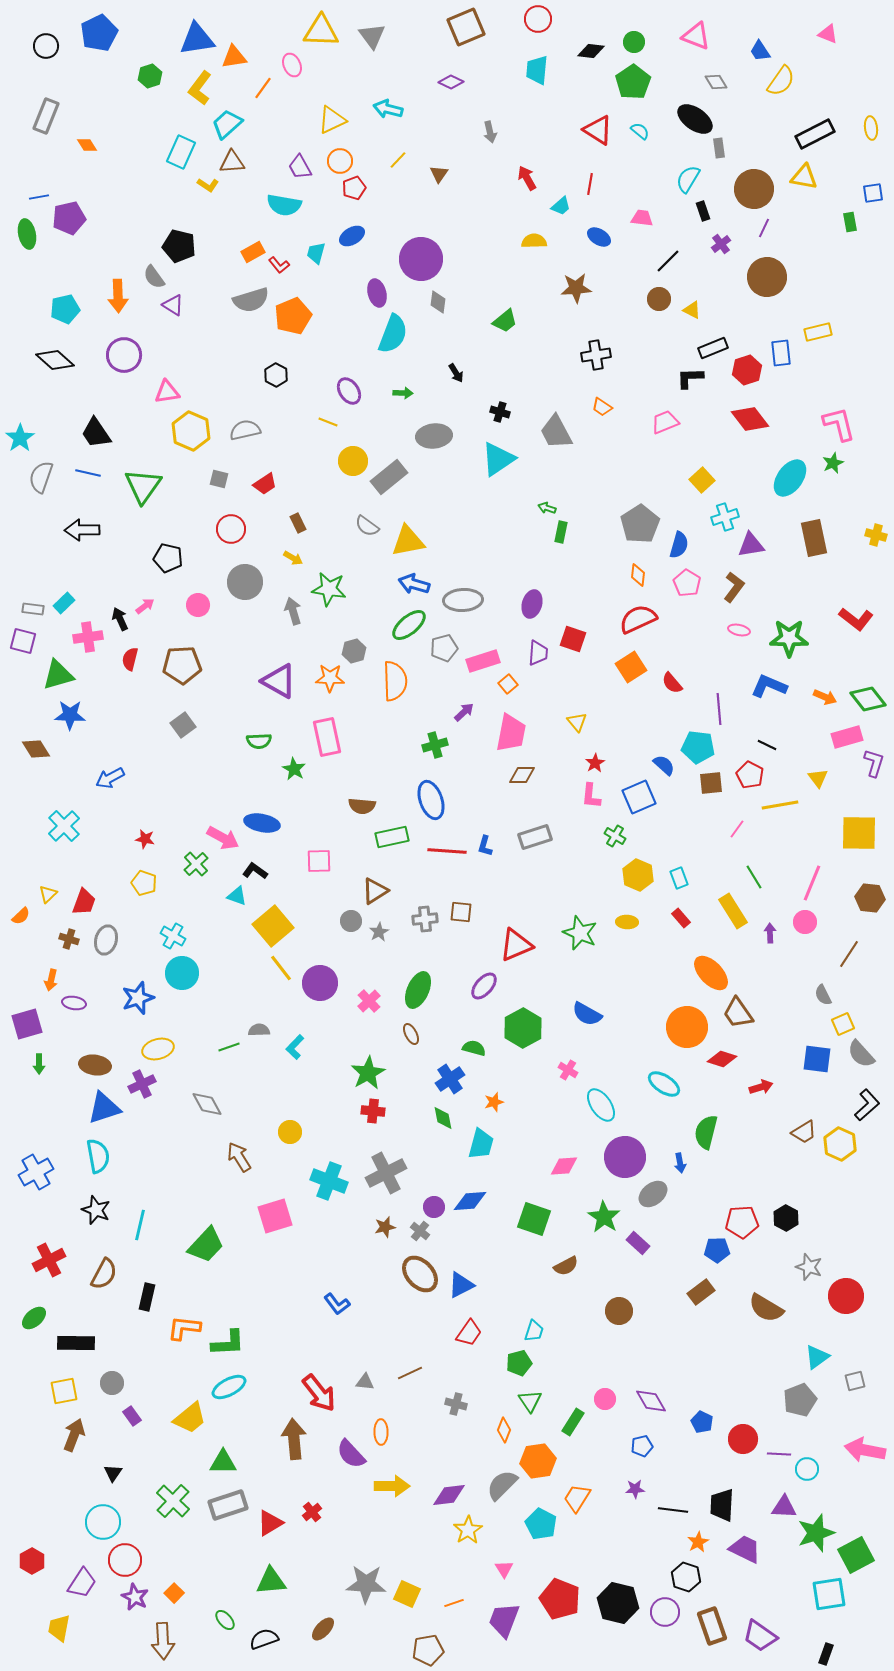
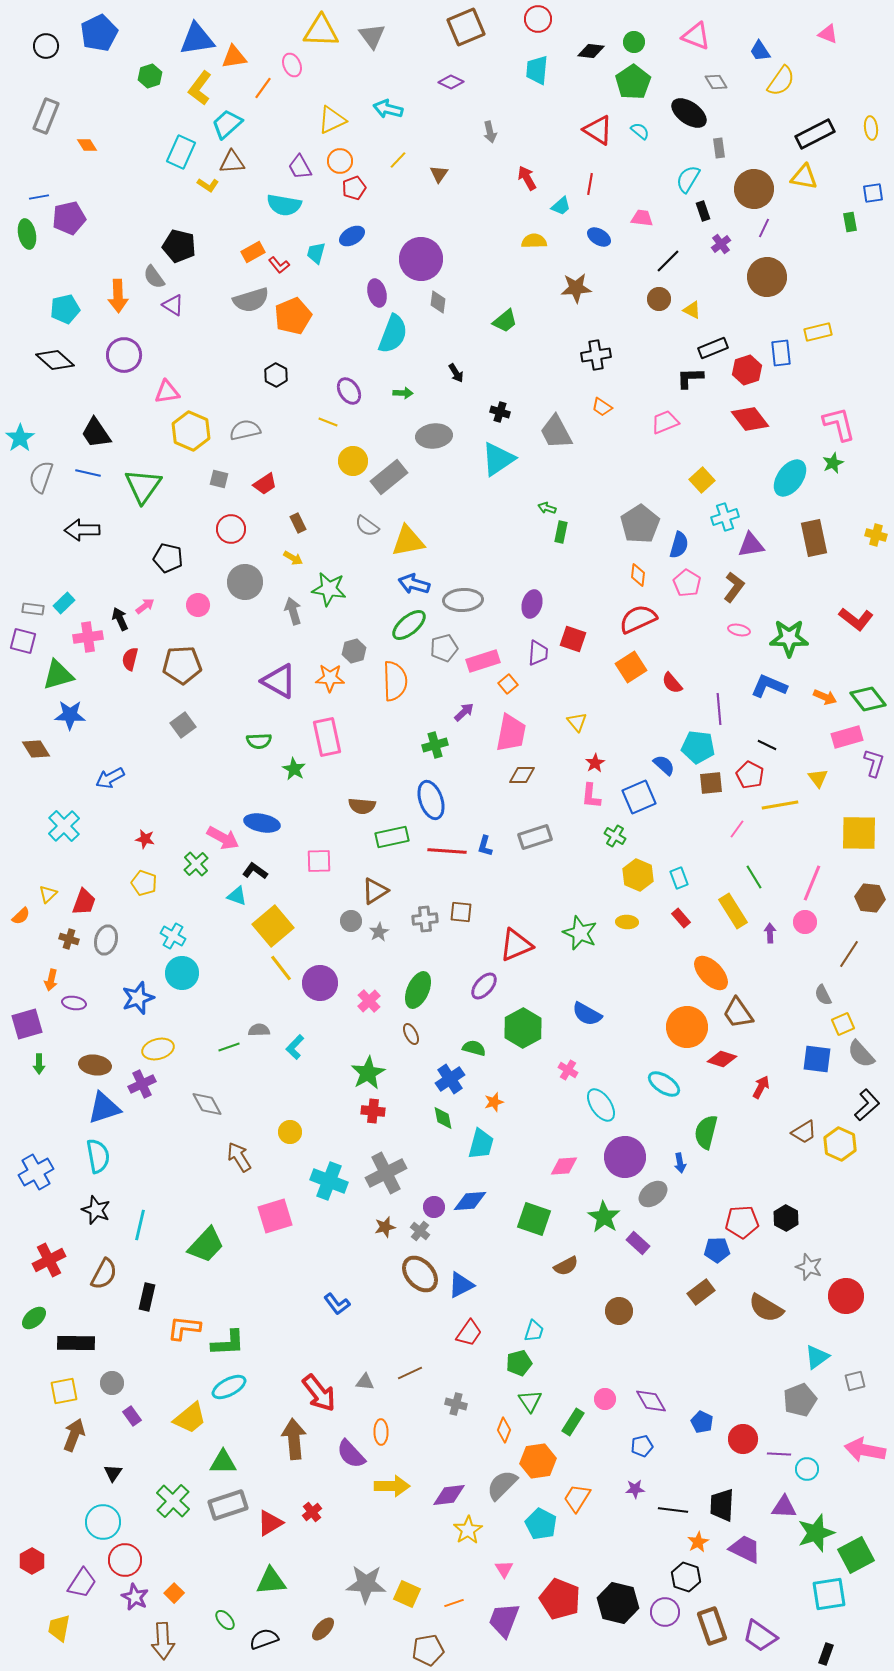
black ellipse at (695, 119): moved 6 px left, 6 px up
red arrow at (761, 1087): rotated 45 degrees counterclockwise
